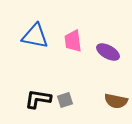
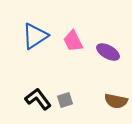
blue triangle: rotated 44 degrees counterclockwise
pink trapezoid: rotated 20 degrees counterclockwise
black L-shape: rotated 44 degrees clockwise
